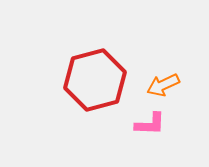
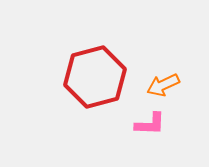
red hexagon: moved 3 px up
